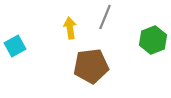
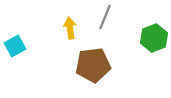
green hexagon: moved 1 px right, 2 px up
brown pentagon: moved 2 px right, 1 px up
